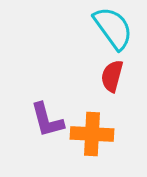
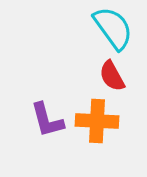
red semicircle: rotated 44 degrees counterclockwise
orange cross: moved 5 px right, 13 px up
